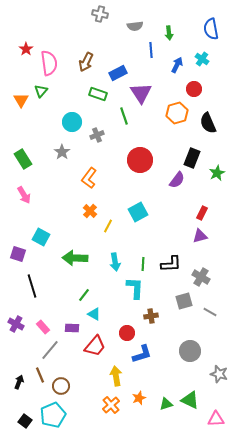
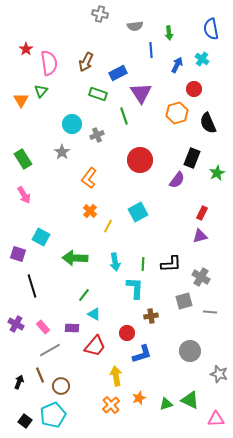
cyan circle at (72, 122): moved 2 px down
gray line at (210, 312): rotated 24 degrees counterclockwise
gray line at (50, 350): rotated 20 degrees clockwise
